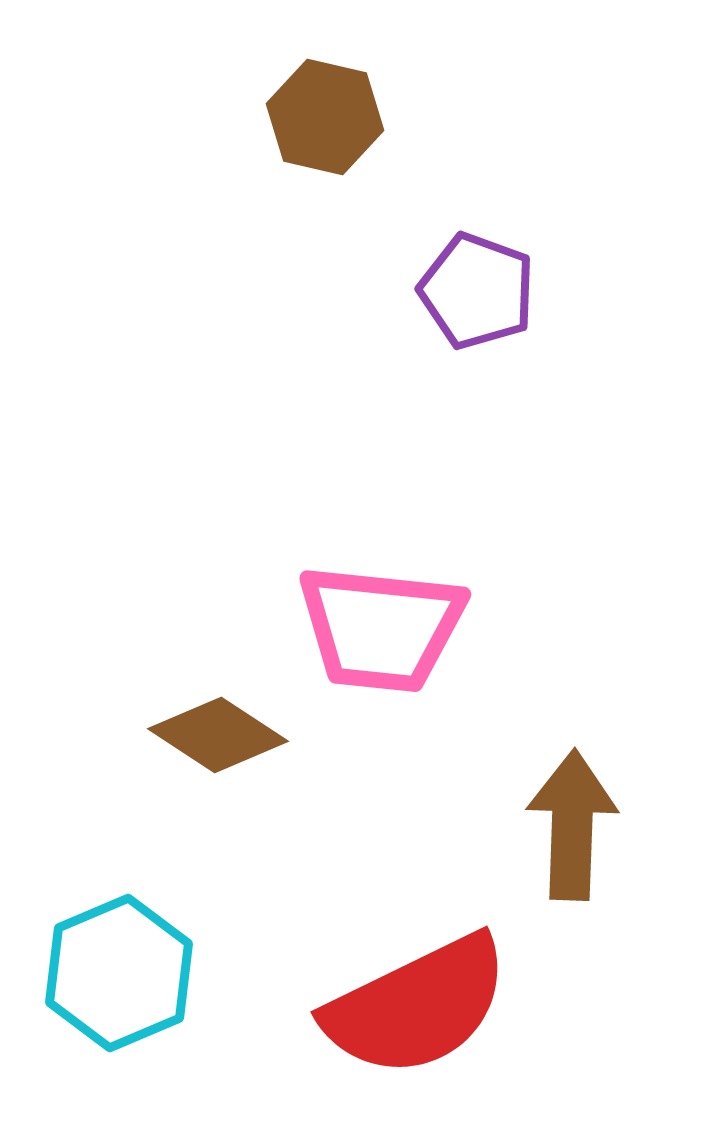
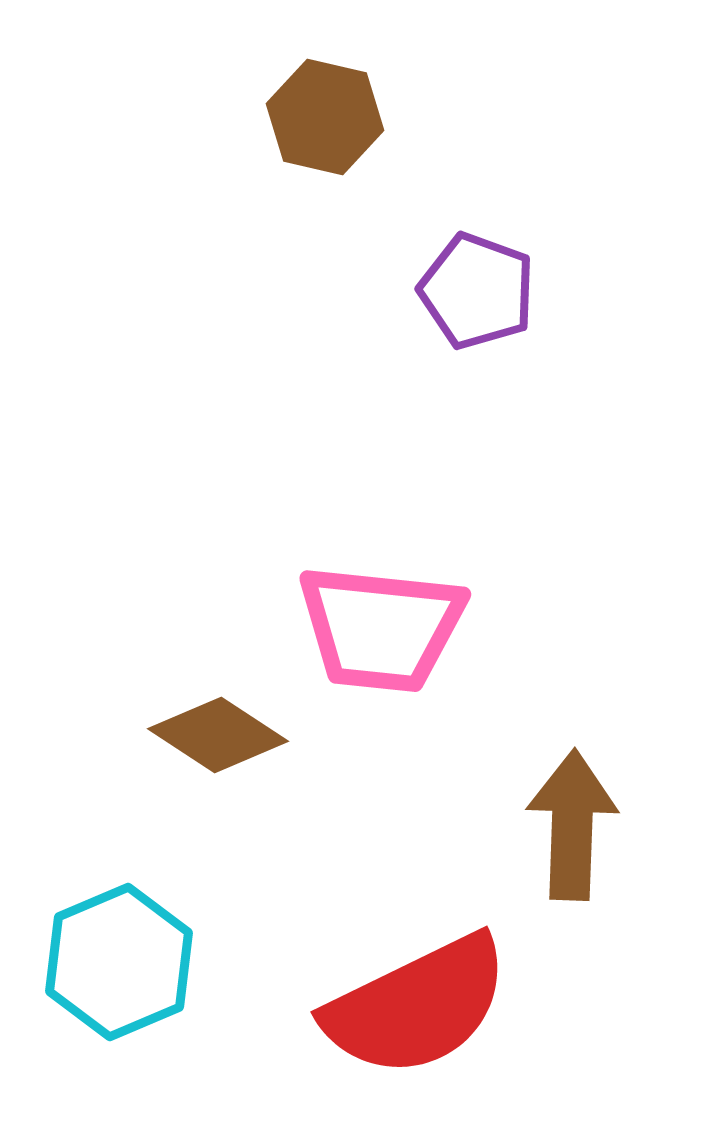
cyan hexagon: moved 11 px up
